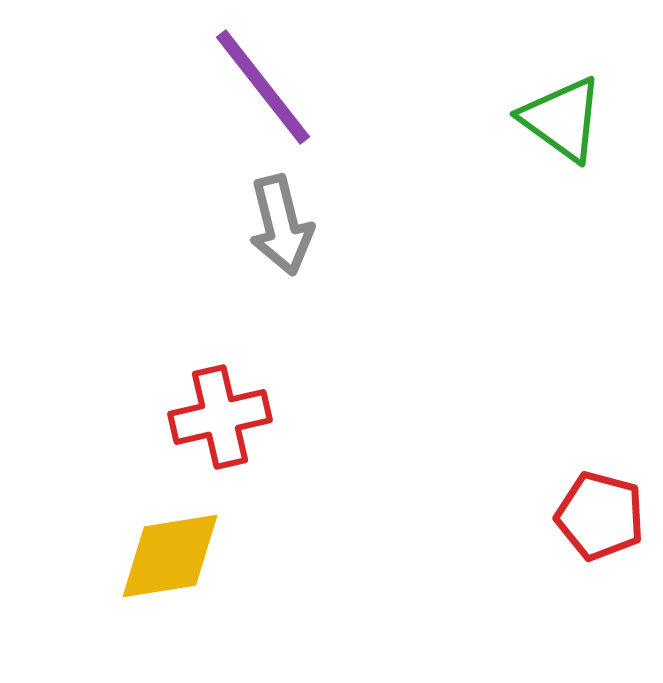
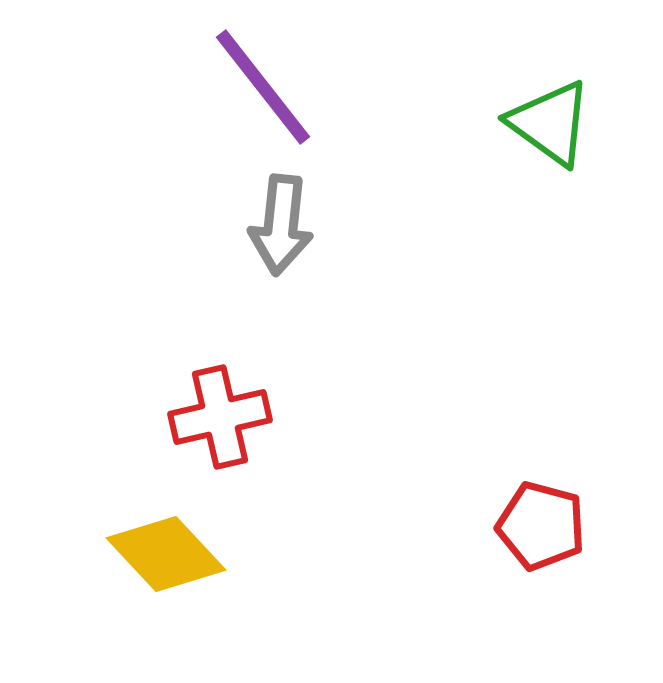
green triangle: moved 12 px left, 4 px down
gray arrow: rotated 20 degrees clockwise
red pentagon: moved 59 px left, 10 px down
yellow diamond: moved 4 px left, 2 px up; rotated 56 degrees clockwise
